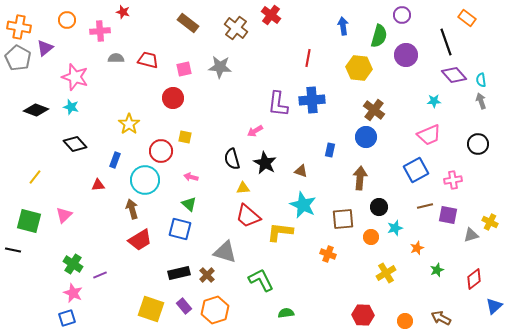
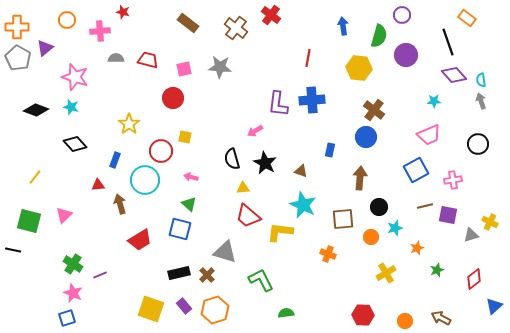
orange cross at (19, 27): moved 2 px left; rotated 10 degrees counterclockwise
black line at (446, 42): moved 2 px right
brown arrow at (132, 209): moved 12 px left, 5 px up
